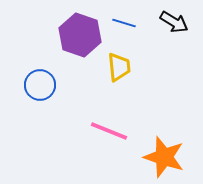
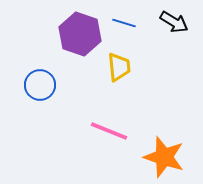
purple hexagon: moved 1 px up
